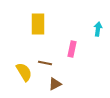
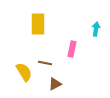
cyan arrow: moved 2 px left
